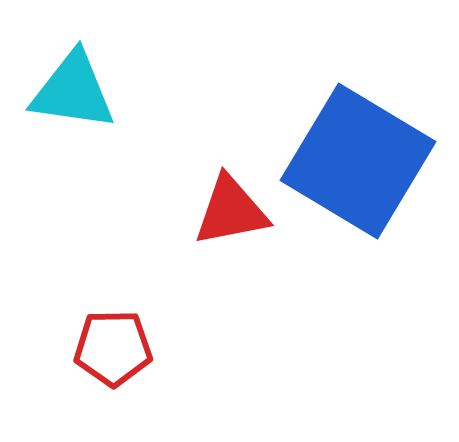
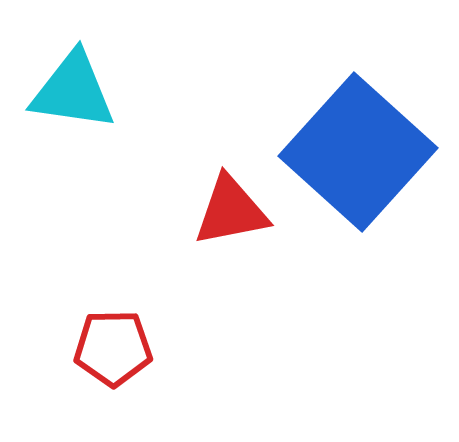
blue square: moved 9 px up; rotated 11 degrees clockwise
